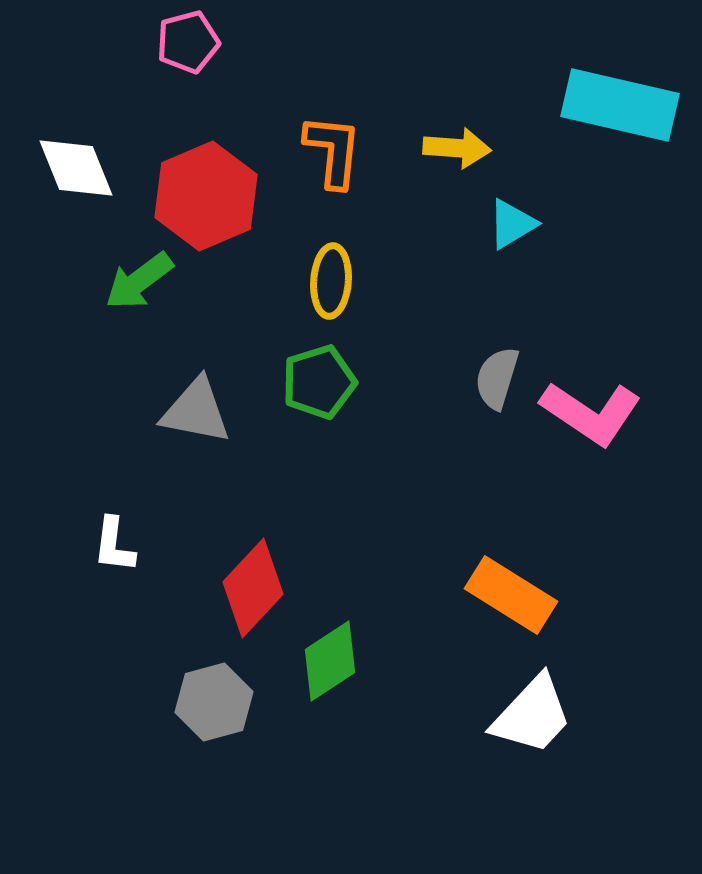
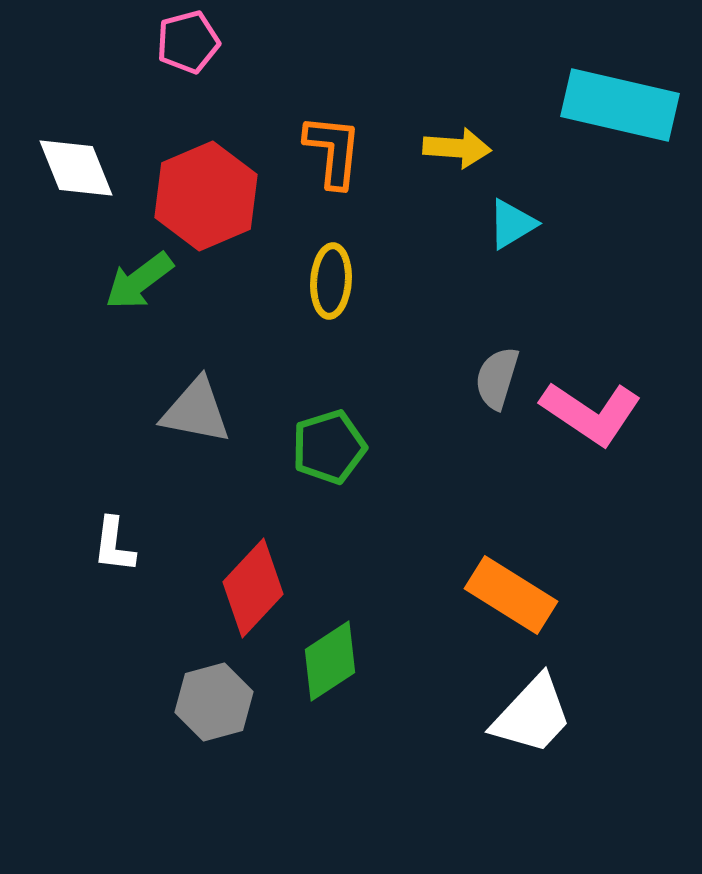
green pentagon: moved 10 px right, 65 px down
